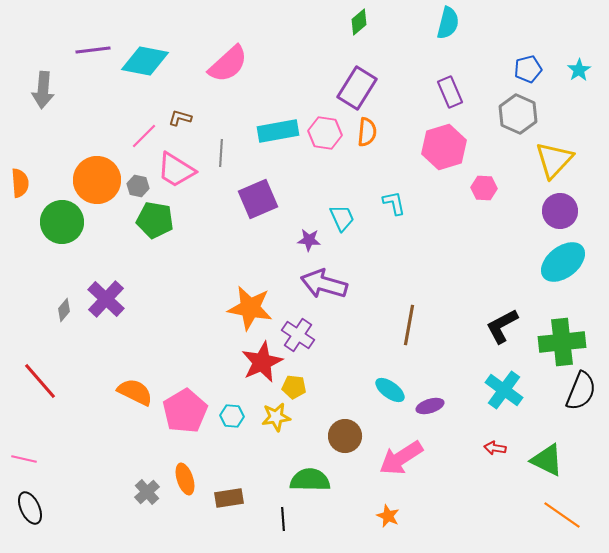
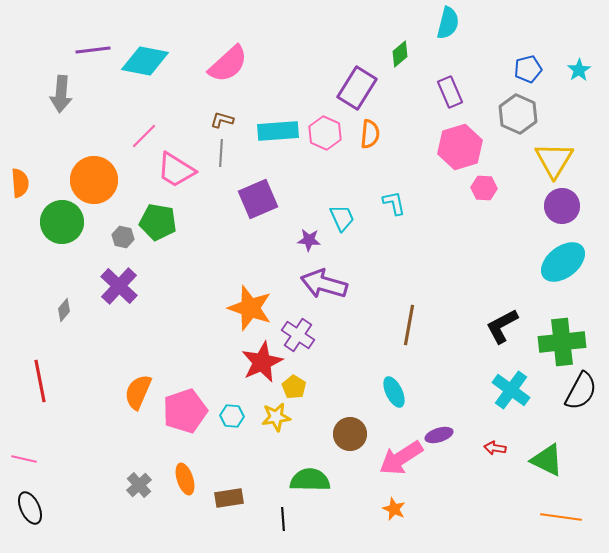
green diamond at (359, 22): moved 41 px right, 32 px down
gray arrow at (43, 90): moved 18 px right, 4 px down
brown L-shape at (180, 118): moved 42 px right, 2 px down
cyan rectangle at (278, 131): rotated 6 degrees clockwise
orange semicircle at (367, 132): moved 3 px right, 2 px down
pink hexagon at (325, 133): rotated 16 degrees clockwise
pink hexagon at (444, 147): moved 16 px right
yellow triangle at (554, 160): rotated 12 degrees counterclockwise
orange circle at (97, 180): moved 3 px left
gray hexagon at (138, 186): moved 15 px left, 51 px down
purple circle at (560, 211): moved 2 px right, 5 px up
green pentagon at (155, 220): moved 3 px right, 2 px down
purple cross at (106, 299): moved 13 px right, 13 px up
orange star at (250, 308): rotated 9 degrees clockwise
red line at (40, 381): rotated 30 degrees clockwise
yellow pentagon at (294, 387): rotated 25 degrees clockwise
cyan ellipse at (390, 390): moved 4 px right, 2 px down; rotated 28 degrees clockwise
cyan cross at (504, 390): moved 7 px right
black semicircle at (581, 391): rotated 6 degrees clockwise
orange semicircle at (135, 392): moved 3 px right; rotated 93 degrees counterclockwise
purple ellipse at (430, 406): moved 9 px right, 29 px down
pink pentagon at (185, 411): rotated 12 degrees clockwise
brown circle at (345, 436): moved 5 px right, 2 px up
gray cross at (147, 492): moved 8 px left, 7 px up
orange line at (562, 515): moved 1 px left, 2 px down; rotated 27 degrees counterclockwise
orange star at (388, 516): moved 6 px right, 7 px up
